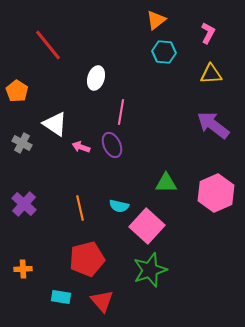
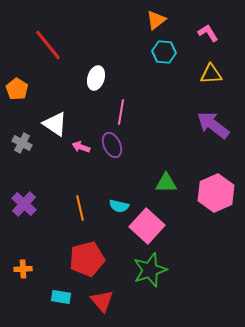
pink L-shape: rotated 60 degrees counterclockwise
orange pentagon: moved 2 px up
